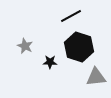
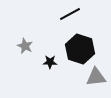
black line: moved 1 px left, 2 px up
black hexagon: moved 1 px right, 2 px down
